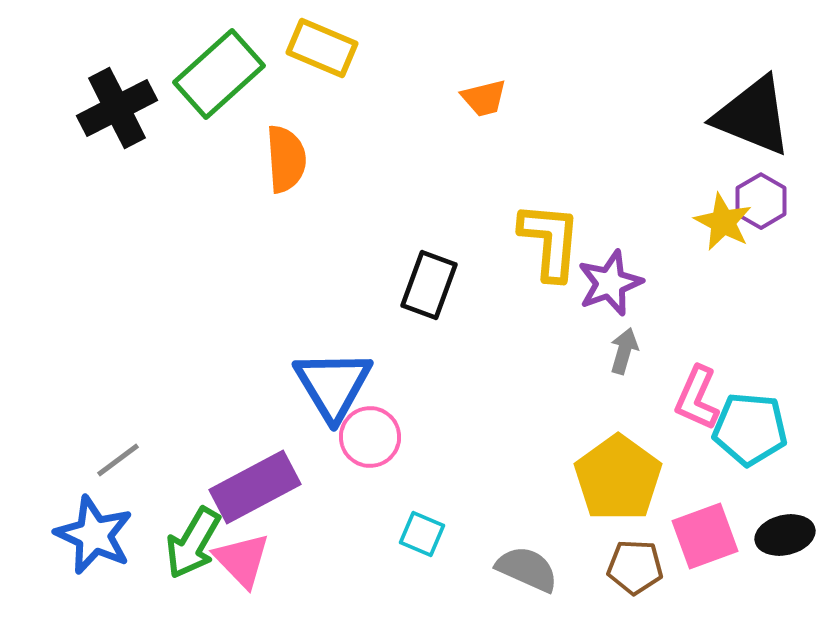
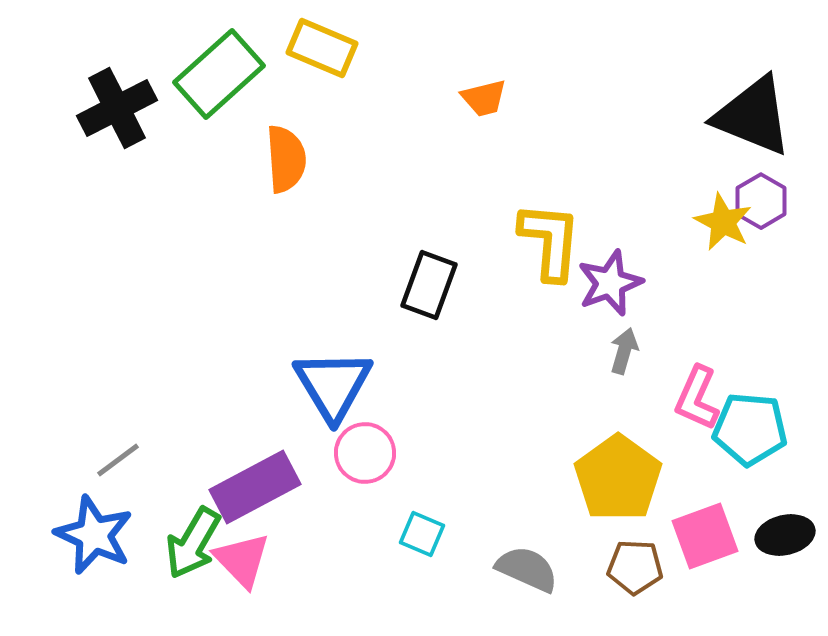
pink circle: moved 5 px left, 16 px down
